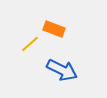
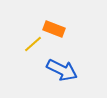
yellow line: moved 3 px right
